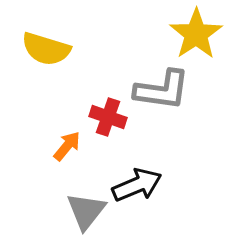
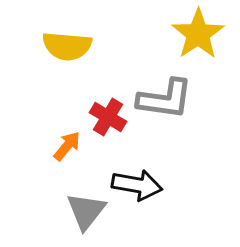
yellow star: moved 2 px right
yellow semicircle: moved 21 px right, 3 px up; rotated 12 degrees counterclockwise
gray L-shape: moved 3 px right, 9 px down
red cross: rotated 12 degrees clockwise
black arrow: rotated 33 degrees clockwise
